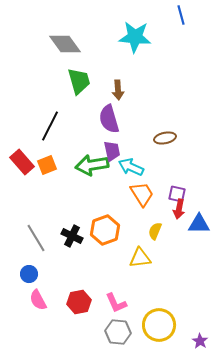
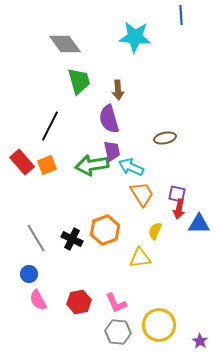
blue line: rotated 12 degrees clockwise
black cross: moved 3 px down
